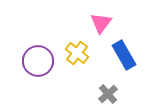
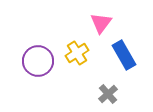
yellow cross: rotated 20 degrees clockwise
